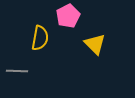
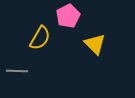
yellow semicircle: rotated 20 degrees clockwise
